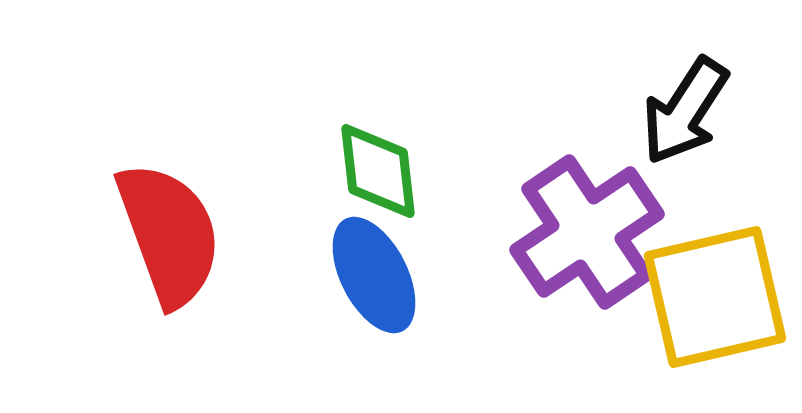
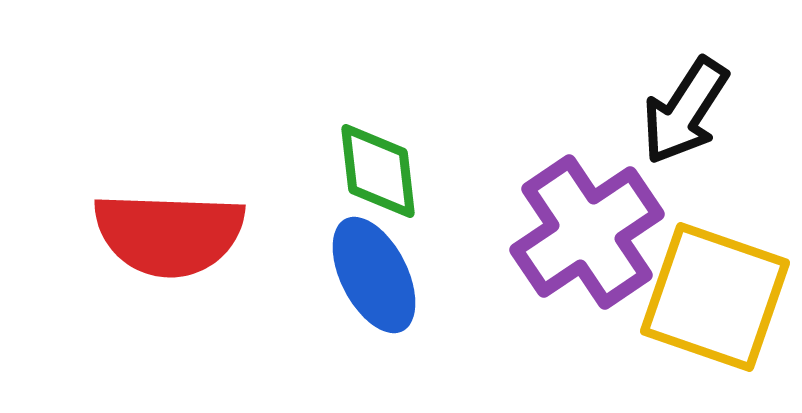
red semicircle: rotated 112 degrees clockwise
yellow square: rotated 32 degrees clockwise
